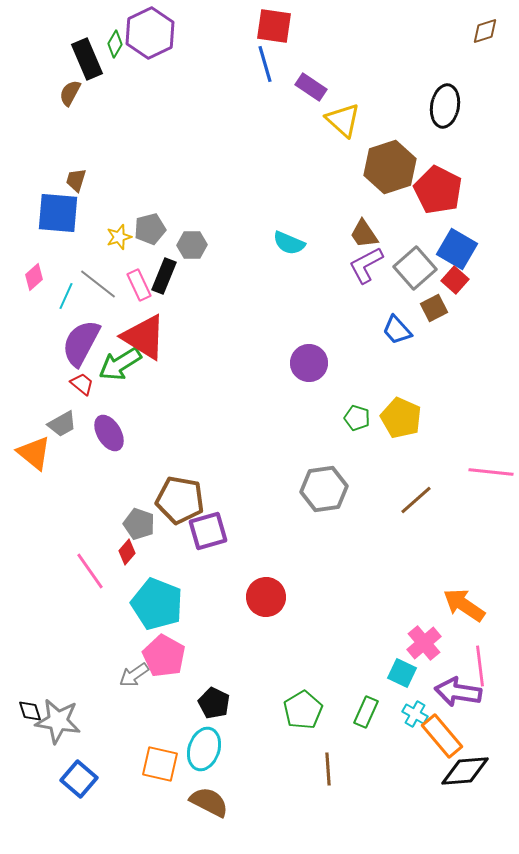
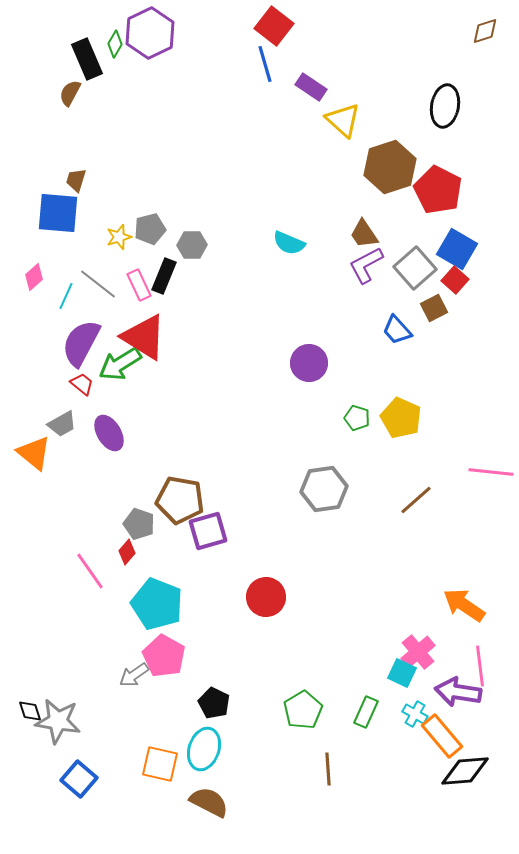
red square at (274, 26): rotated 30 degrees clockwise
pink cross at (424, 643): moved 6 px left, 9 px down
